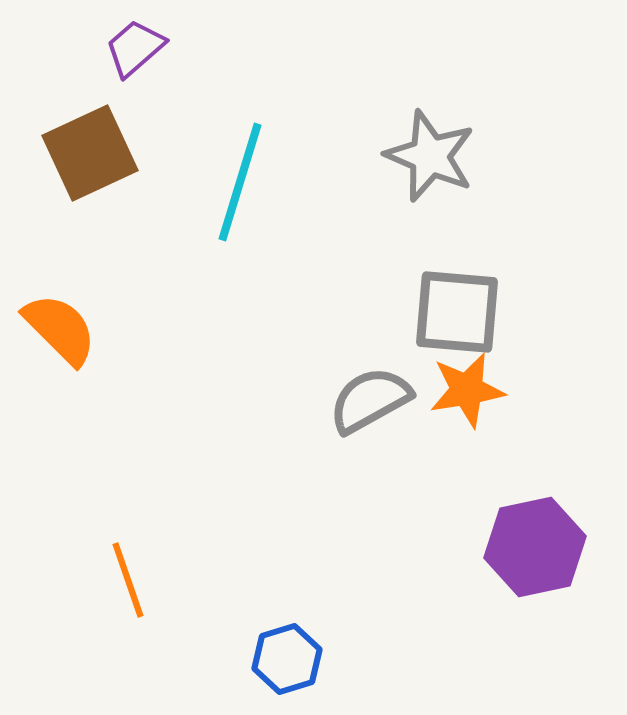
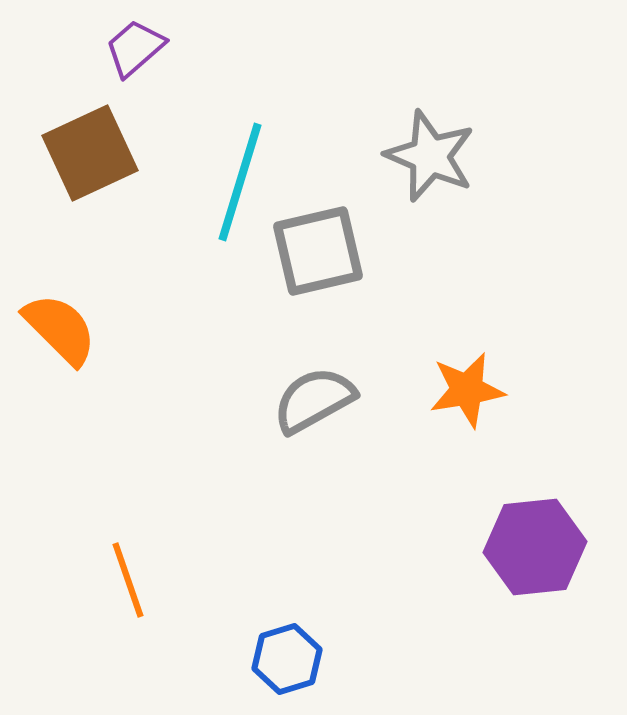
gray square: moved 139 px left, 61 px up; rotated 18 degrees counterclockwise
gray semicircle: moved 56 px left
purple hexagon: rotated 6 degrees clockwise
